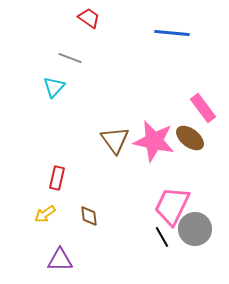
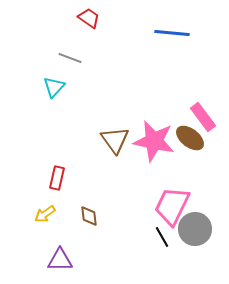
pink rectangle: moved 9 px down
